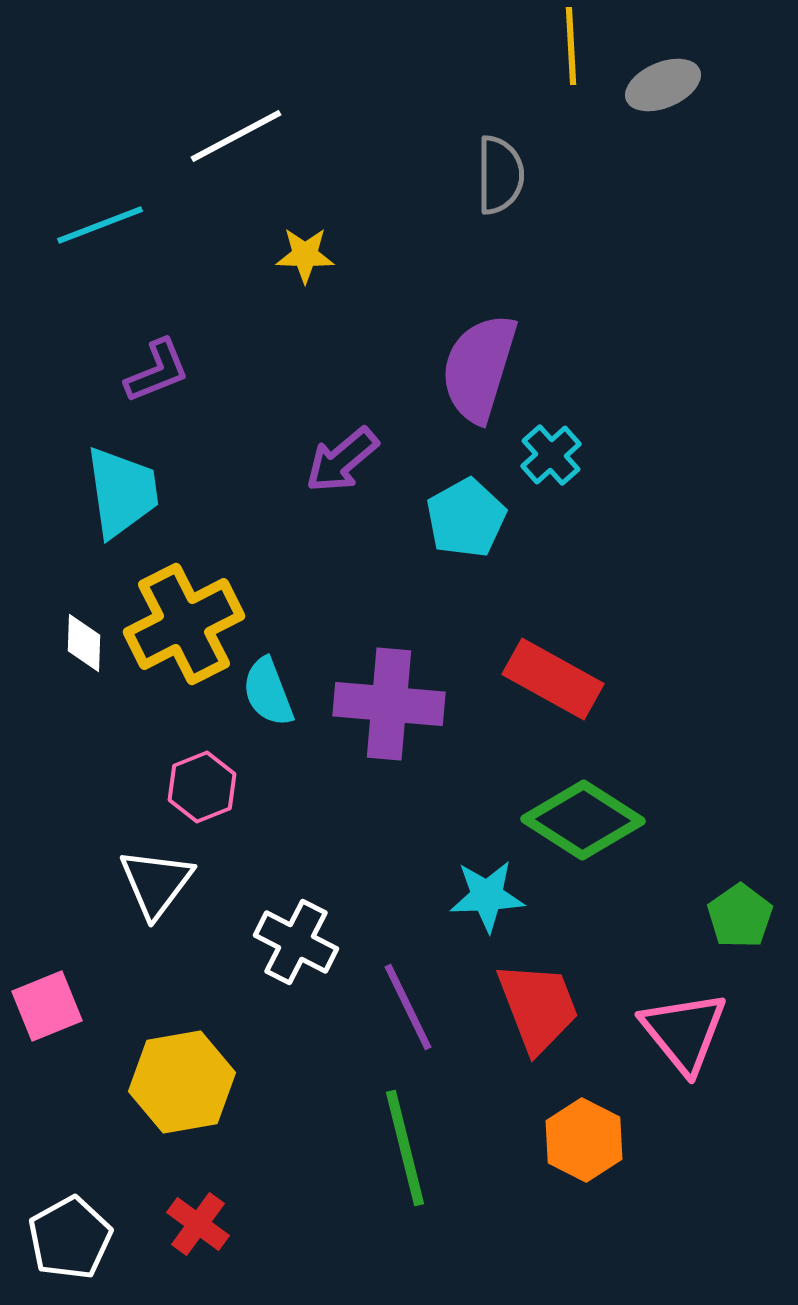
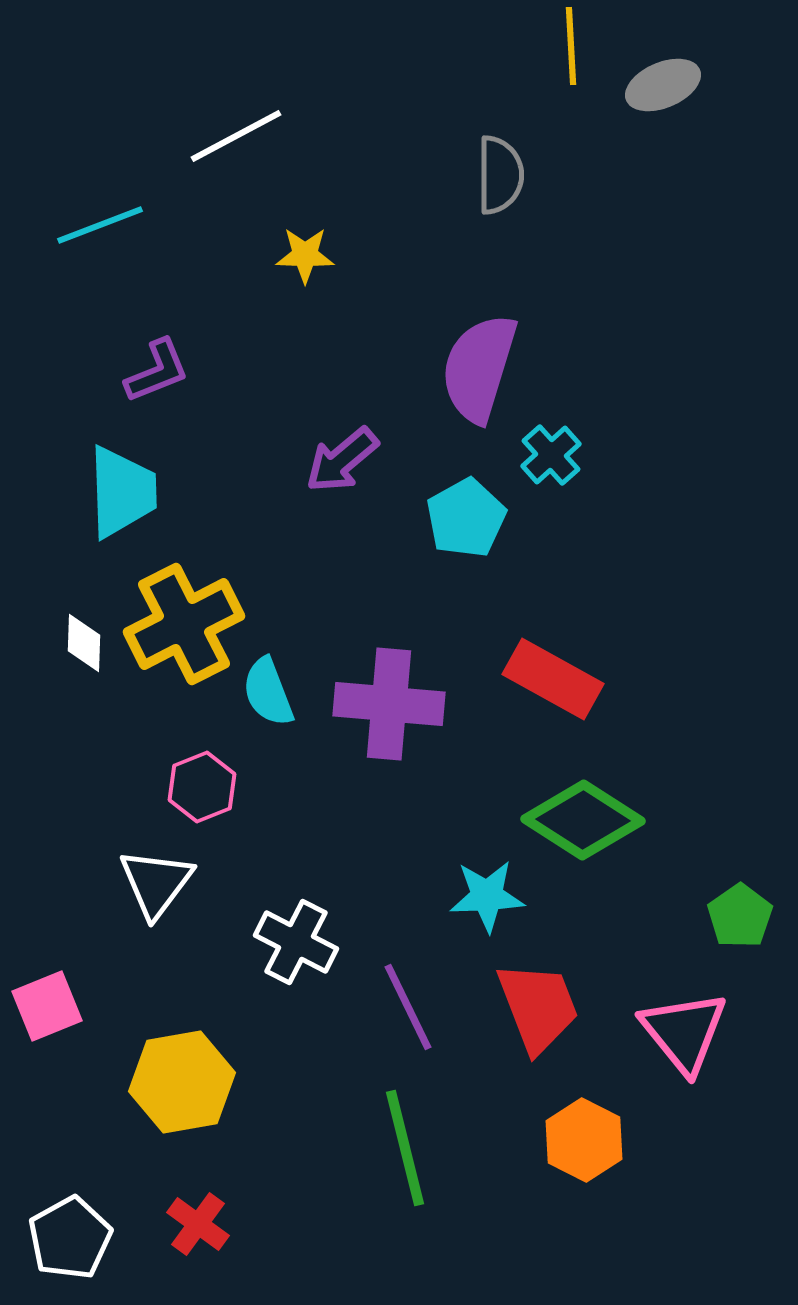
cyan trapezoid: rotated 6 degrees clockwise
